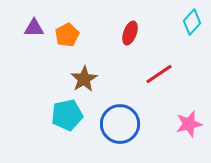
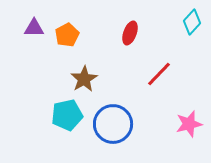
red line: rotated 12 degrees counterclockwise
blue circle: moved 7 px left
